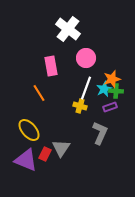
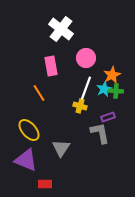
white cross: moved 7 px left
orange star: moved 4 px up; rotated 12 degrees counterclockwise
purple rectangle: moved 2 px left, 10 px down
gray L-shape: rotated 35 degrees counterclockwise
red rectangle: moved 30 px down; rotated 64 degrees clockwise
